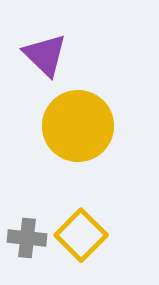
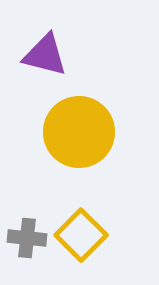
purple triangle: rotated 30 degrees counterclockwise
yellow circle: moved 1 px right, 6 px down
